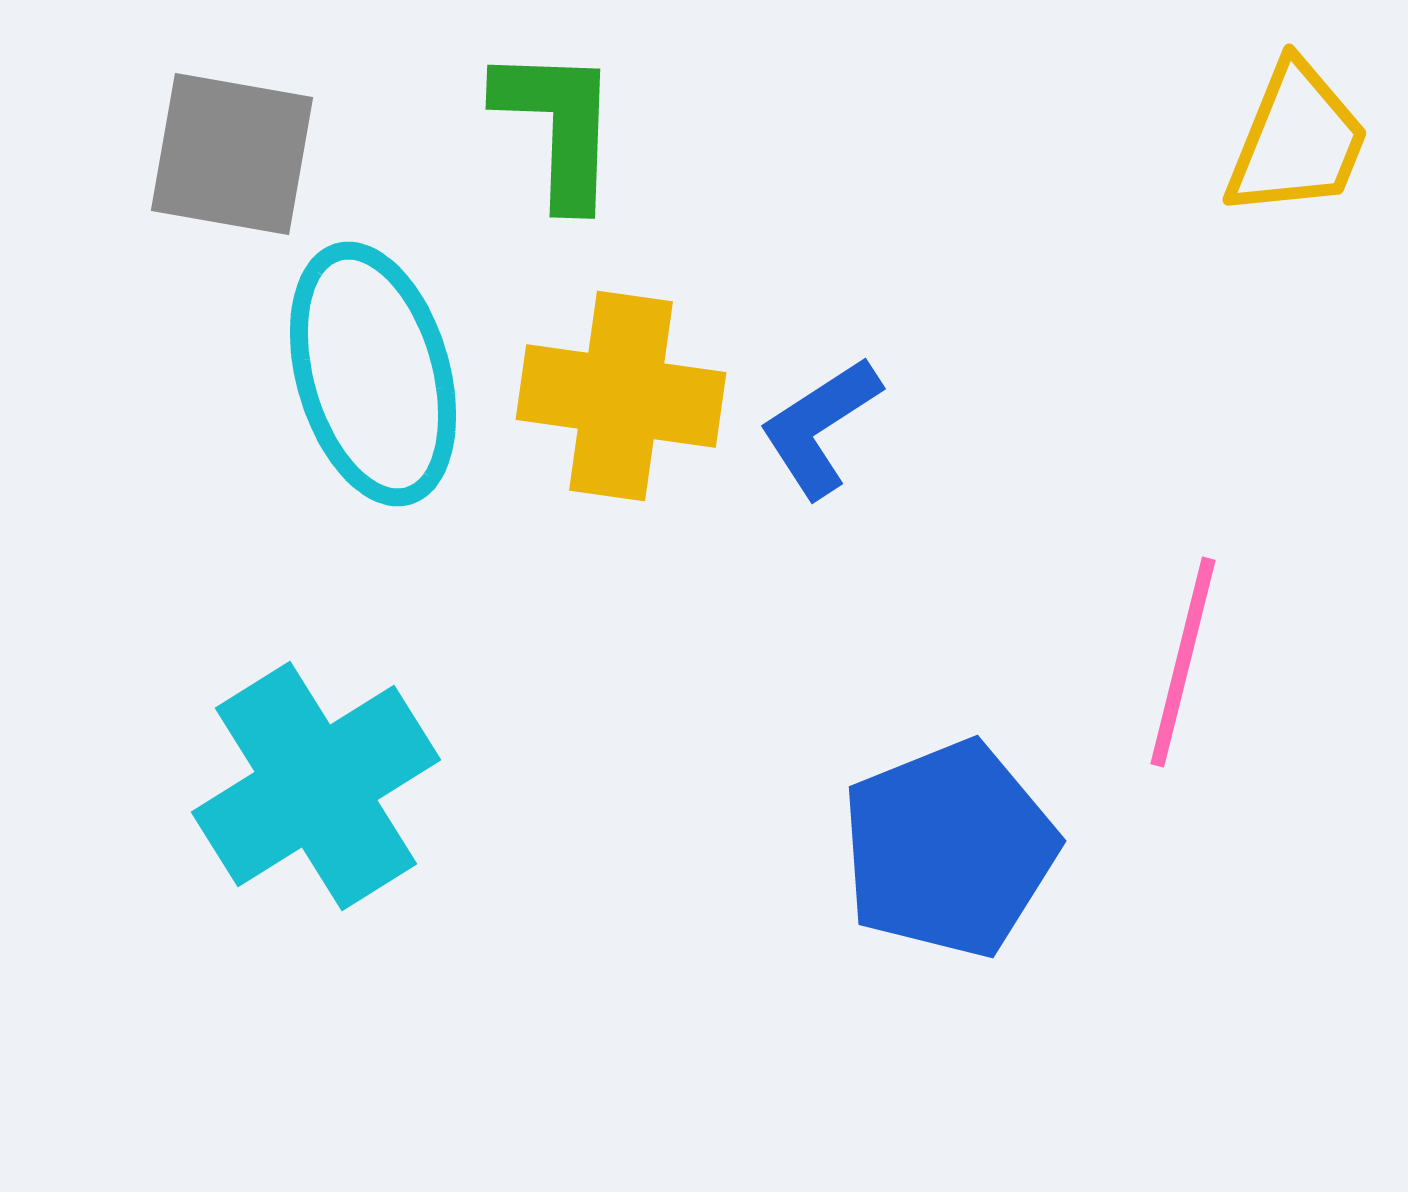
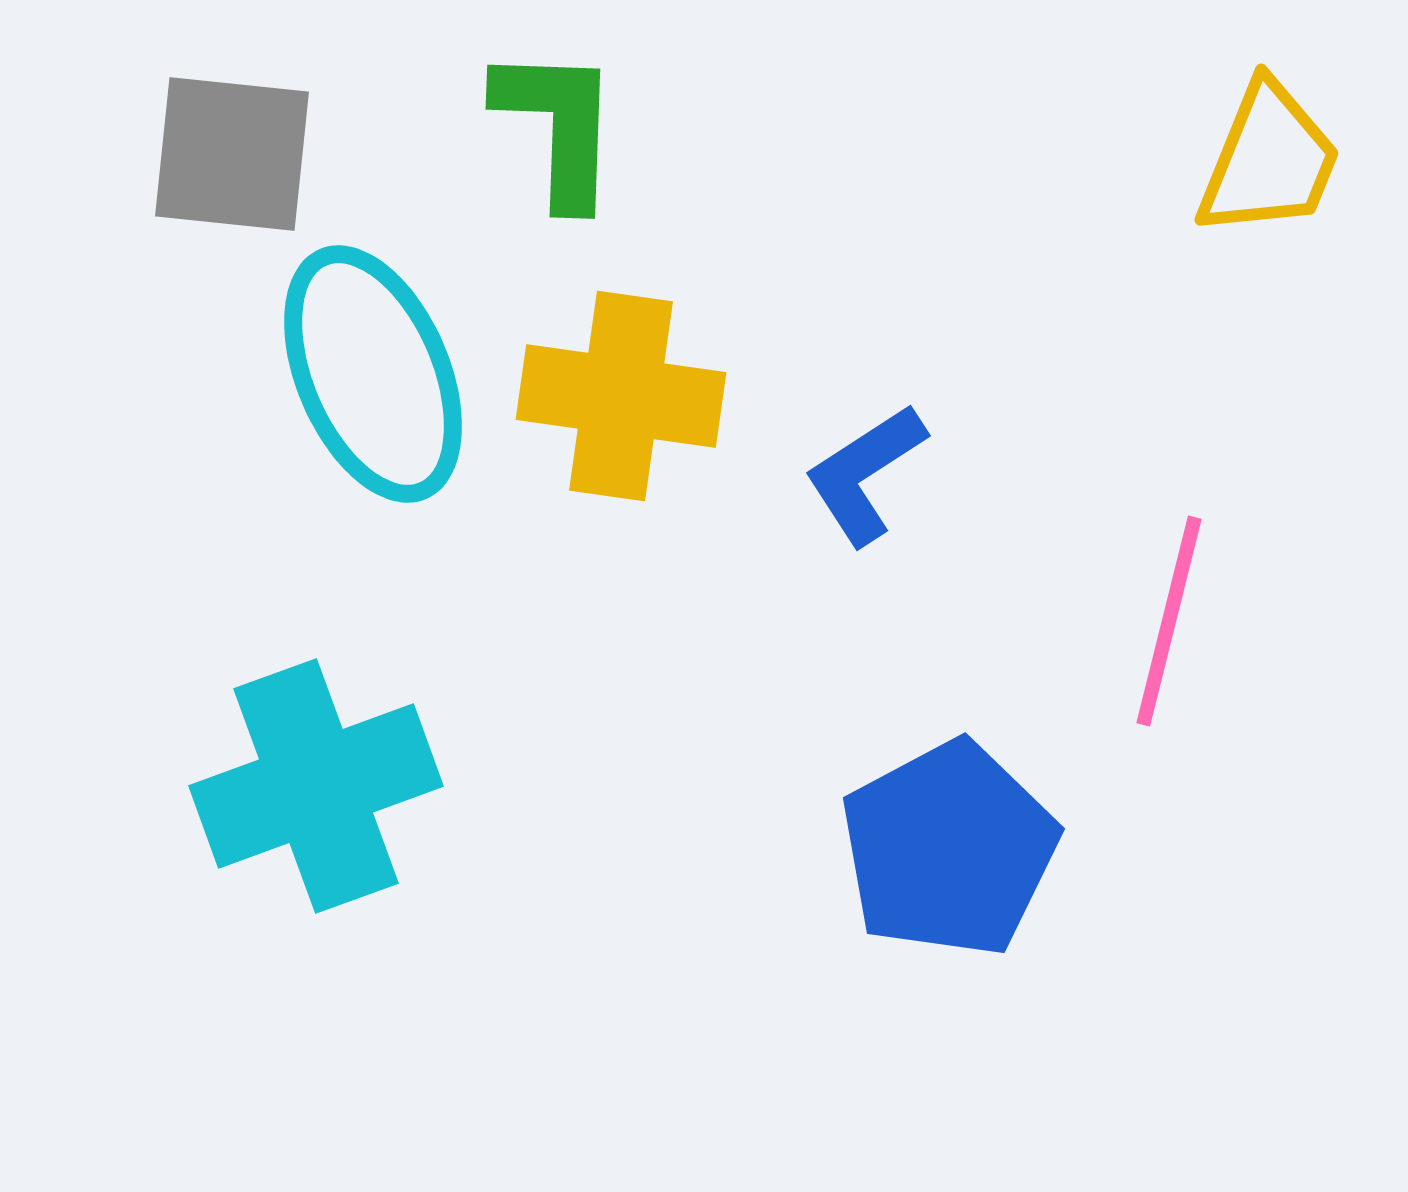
yellow trapezoid: moved 28 px left, 20 px down
gray square: rotated 4 degrees counterclockwise
cyan ellipse: rotated 7 degrees counterclockwise
blue L-shape: moved 45 px right, 47 px down
pink line: moved 14 px left, 41 px up
cyan cross: rotated 12 degrees clockwise
blue pentagon: rotated 6 degrees counterclockwise
